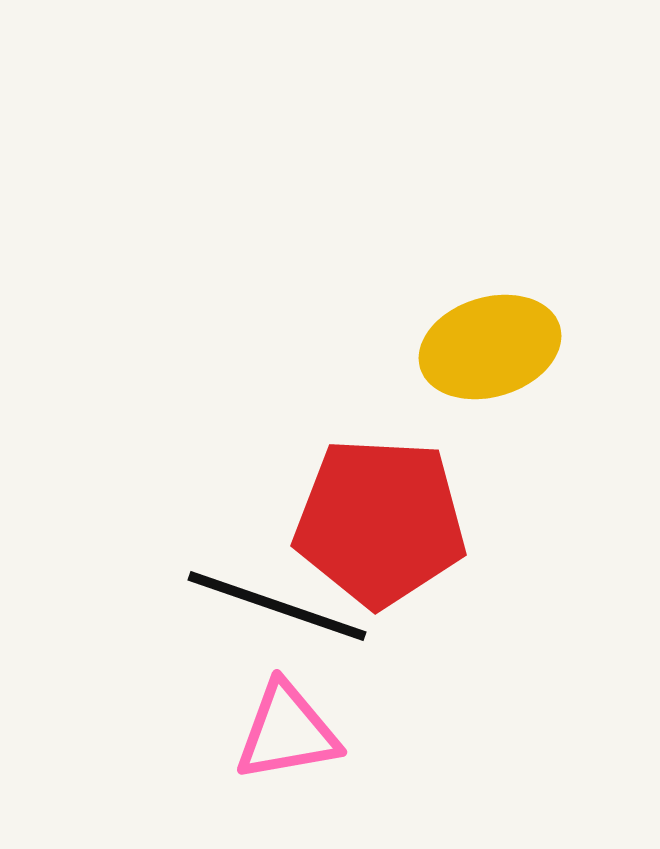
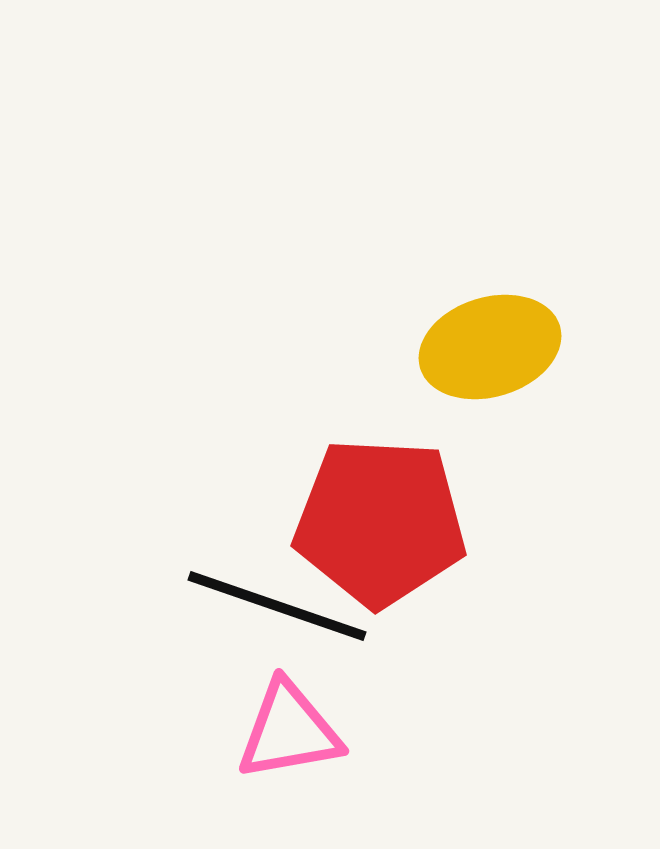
pink triangle: moved 2 px right, 1 px up
